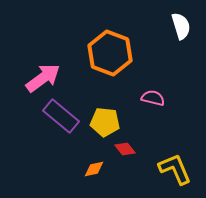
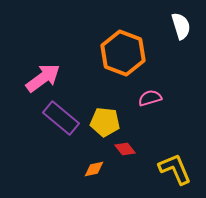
orange hexagon: moved 13 px right
pink semicircle: moved 3 px left; rotated 30 degrees counterclockwise
purple rectangle: moved 2 px down
